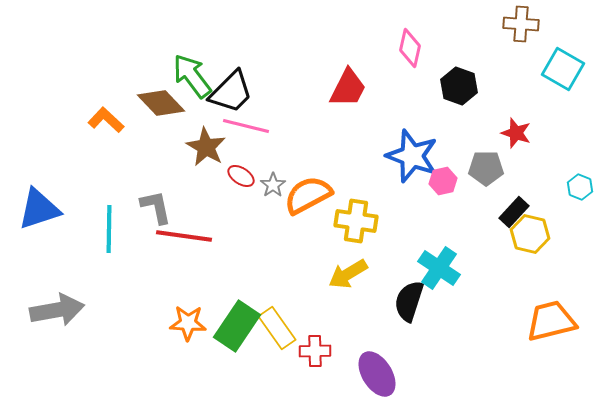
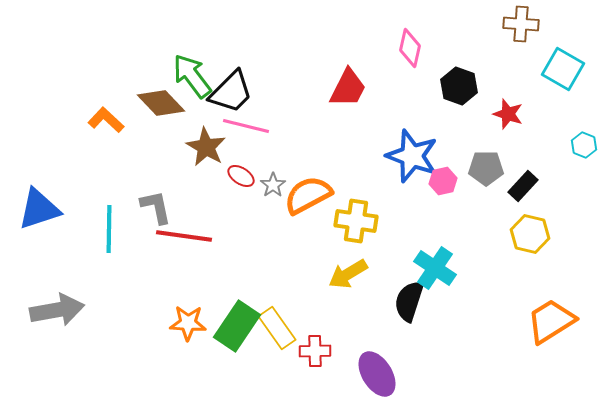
red star: moved 8 px left, 19 px up
cyan hexagon: moved 4 px right, 42 px up
black rectangle: moved 9 px right, 26 px up
cyan cross: moved 4 px left
orange trapezoid: rotated 18 degrees counterclockwise
